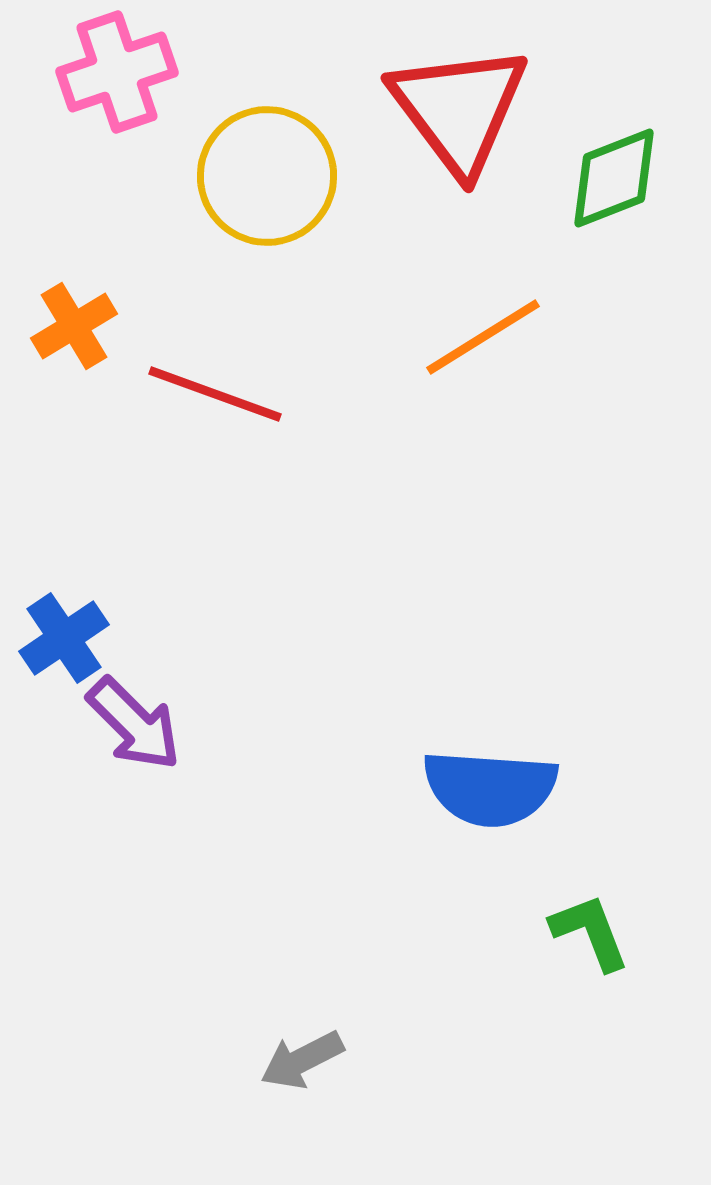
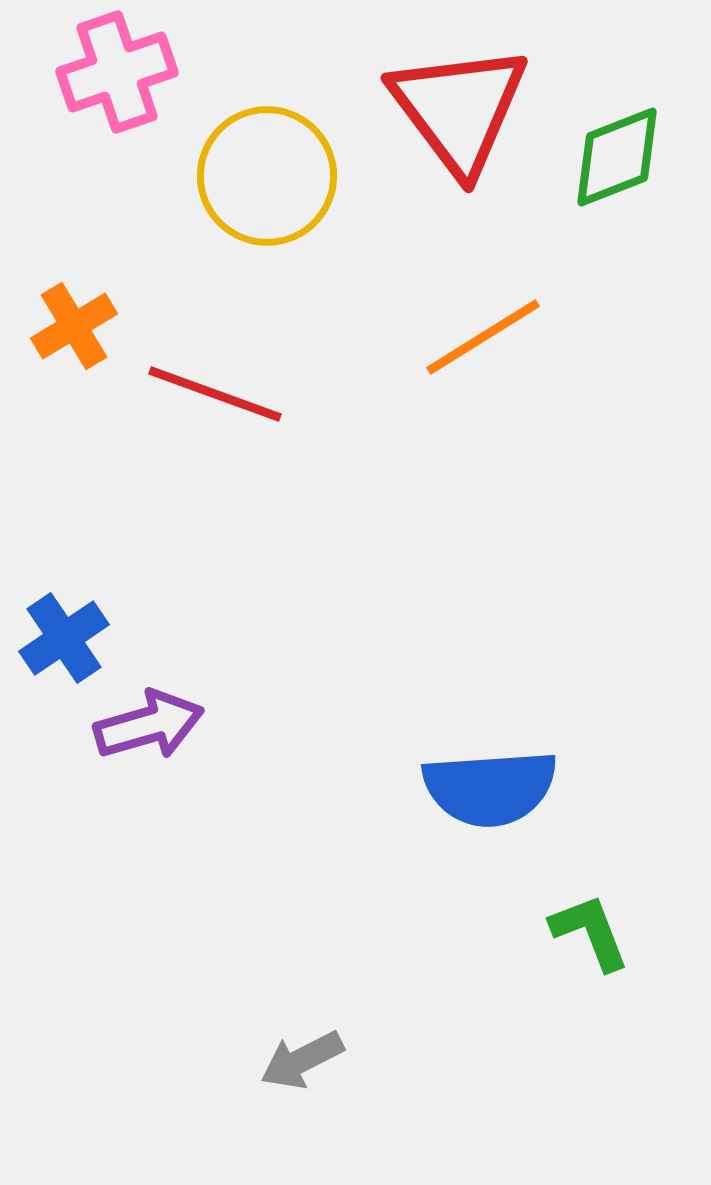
green diamond: moved 3 px right, 21 px up
purple arrow: moved 15 px right, 1 px down; rotated 61 degrees counterclockwise
blue semicircle: rotated 8 degrees counterclockwise
